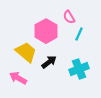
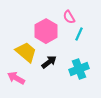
pink arrow: moved 2 px left
